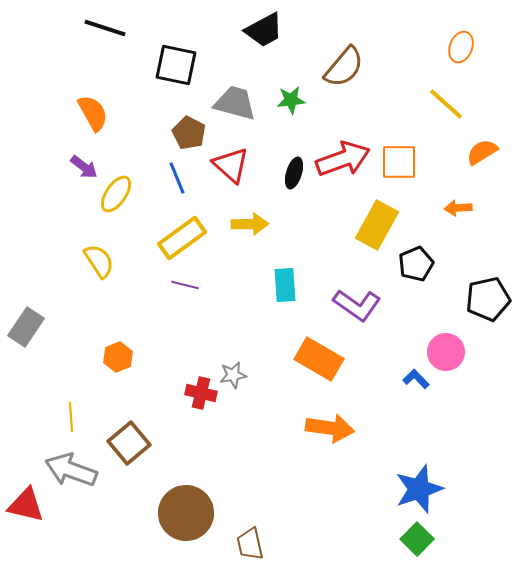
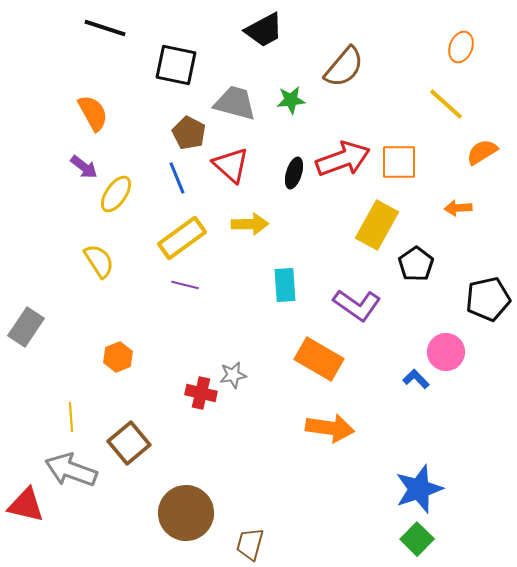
black pentagon at (416, 264): rotated 12 degrees counterclockwise
brown trapezoid at (250, 544): rotated 28 degrees clockwise
